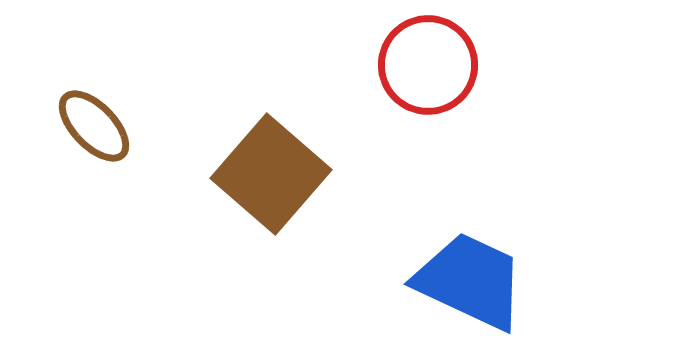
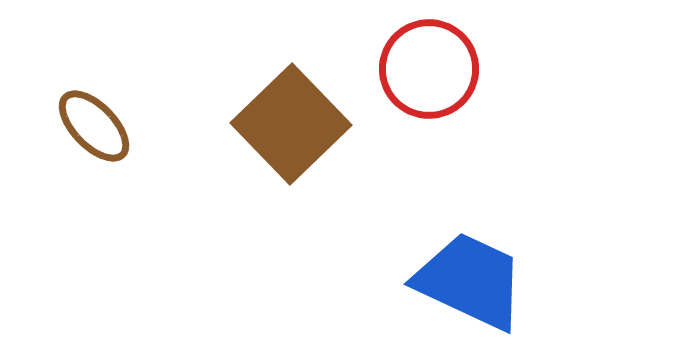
red circle: moved 1 px right, 4 px down
brown square: moved 20 px right, 50 px up; rotated 5 degrees clockwise
